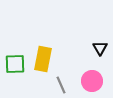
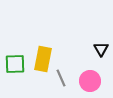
black triangle: moved 1 px right, 1 px down
pink circle: moved 2 px left
gray line: moved 7 px up
